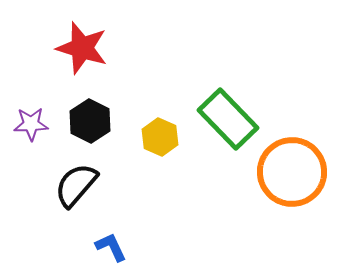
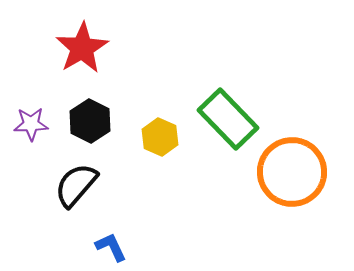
red star: rotated 24 degrees clockwise
